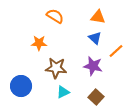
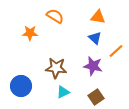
orange star: moved 9 px left, 10 px up
brown square: rotated 14 degrees clockwise
